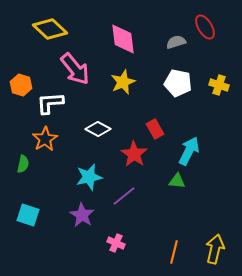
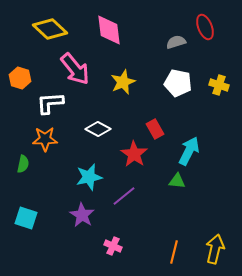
red ellipse: rotated 10 degrees clockwise
pink diamond: moved 14 px left, 9 px up
orange hexagon: moved 1 px left, 7 px up
orange star: rotated 30 degrees clockwise
cyan square: moved 2 px left, 3 px down
pink cross: moved 3 px left, 3 px down
